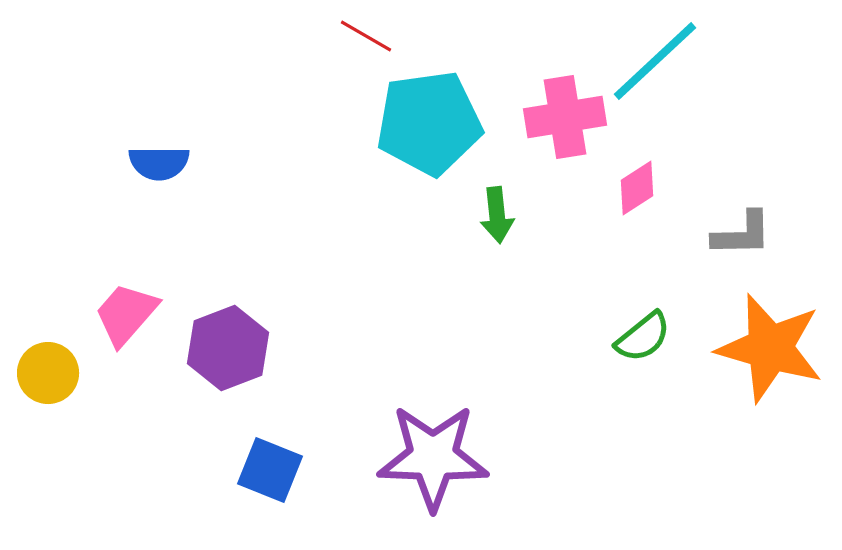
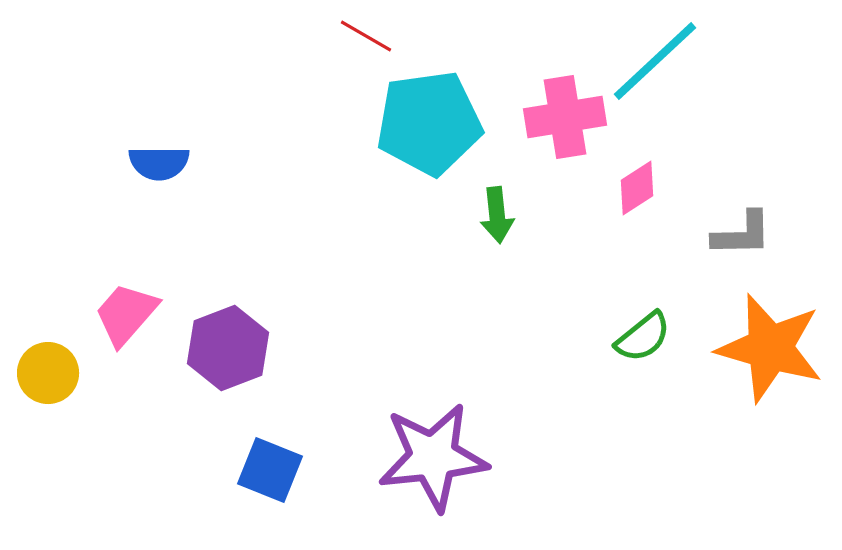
purple star: rotated 8 degrees counterclockwise
